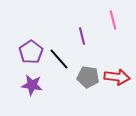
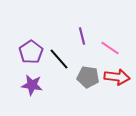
pink line: moved 3 px left, 28 px down; rotated 42 degrees counterclockwise
